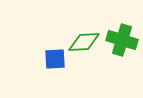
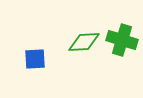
blue square: moved 20 px left
